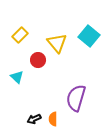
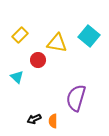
yellow triangle: rotated 40 degrees counterclockwise
orange semicircle: moved 2 px down
